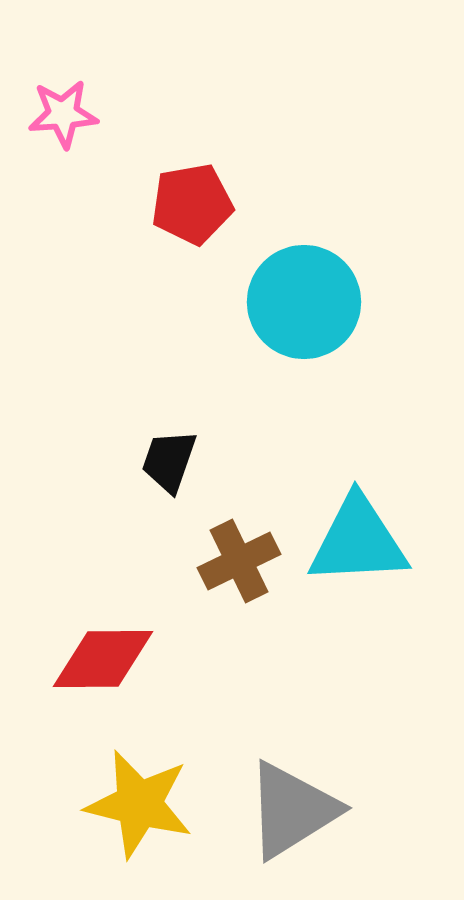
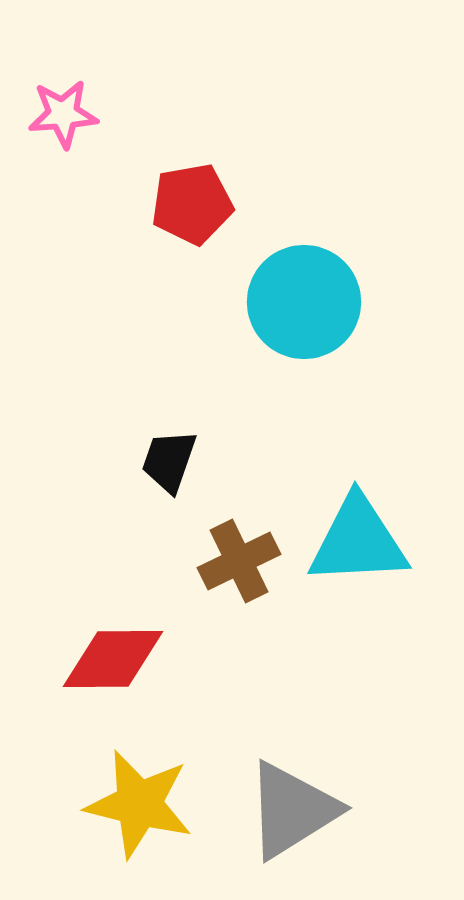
red diamond: moved 10 px right
